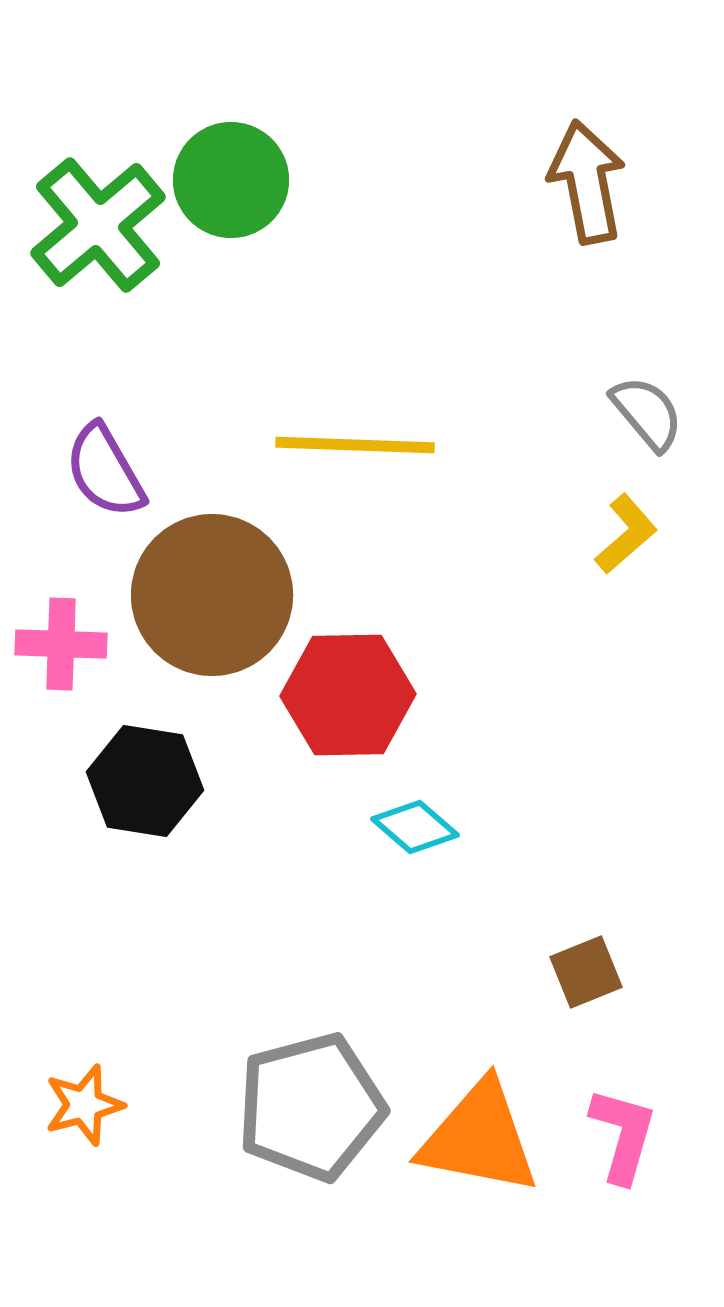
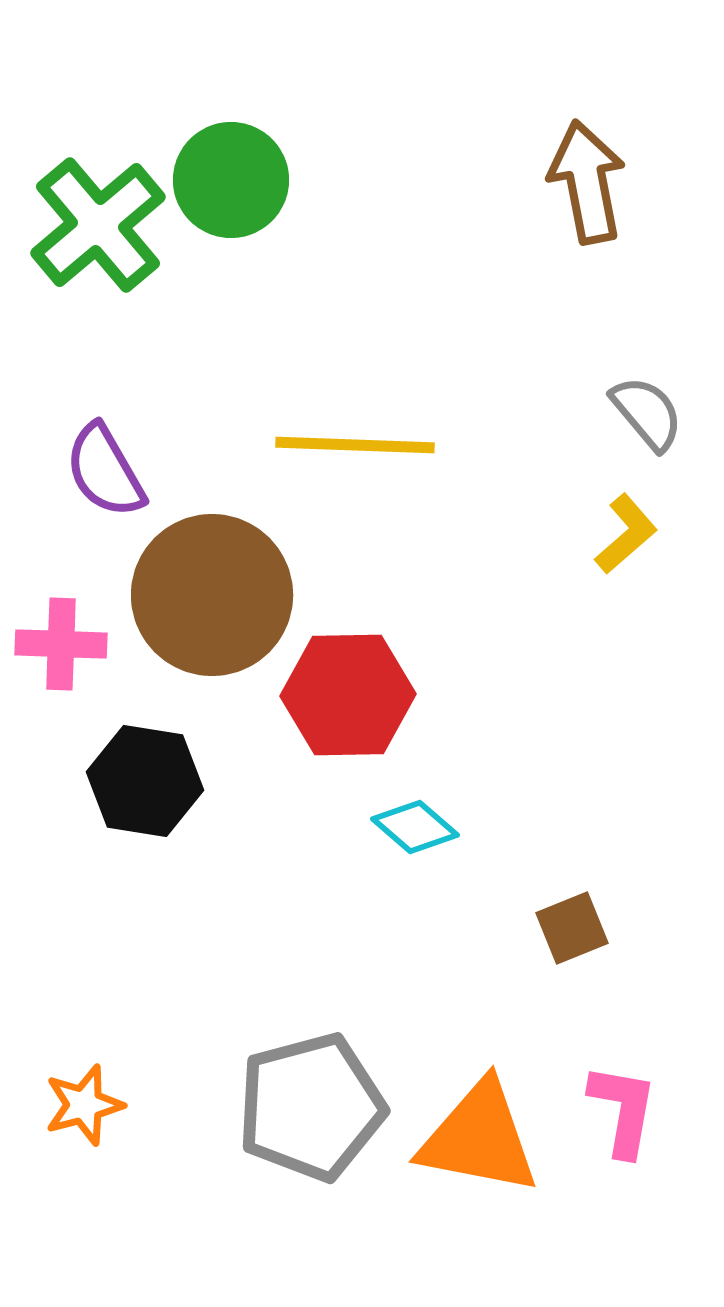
brown square: moved 14 px left, 44 px up
pink L-shape: moved 25 px up; rotated 6 degrees counterclockwise
